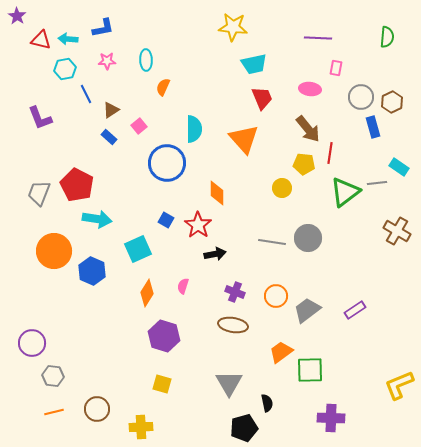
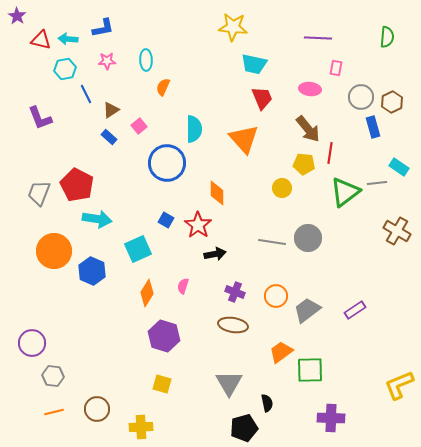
cyan trapezoid at (254, 64): rotated 24 degrees clockwise
